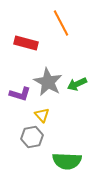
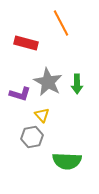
green arrow: rotated 66 degrees counterclockwise
